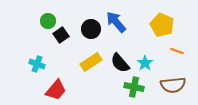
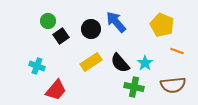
black square: moved 1 px down
cyan cross: moved 2 px down
